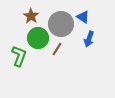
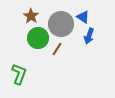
blue arrow: moved 3 px up
green L-shape: moved 18 px down
